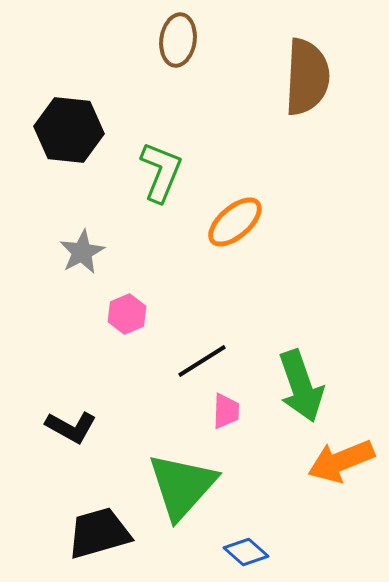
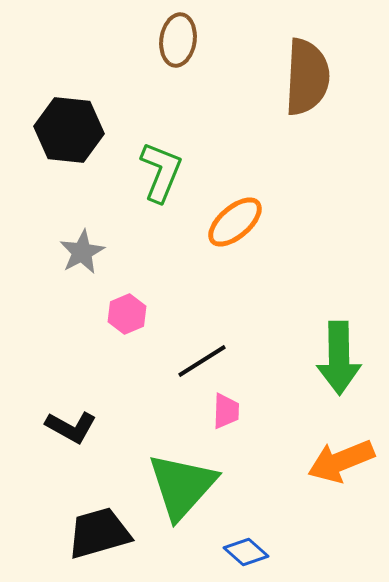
green arrow: moved 38 px right, 28 px up; rotated 18 degrees clockwise
